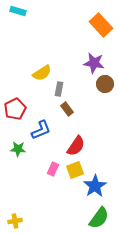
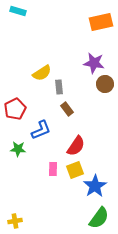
orange rectangle: moved 3 px up; rotated 60 degrees counterclockwise
gray rectangle: moved 2 px up; rotated 16 degrees counterclockwise
pink rectangle: rotated 24 degrees counterclockwise
